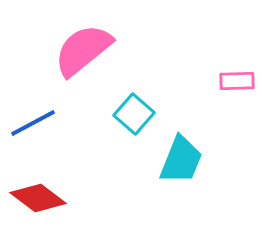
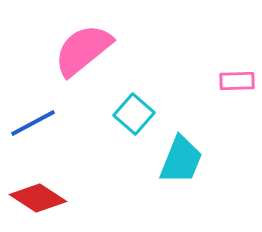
red diamond: rotated 4 degrees counterclockwise
